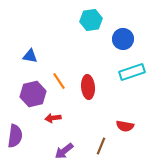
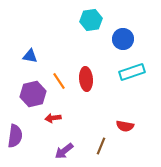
red ellipse: moved 2 px left, 8 px up
